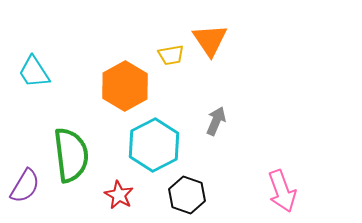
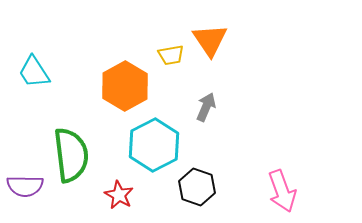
gray arrow: moved 10 px left, 14 px up
purple semicircle: rotated 60 degrees clockwise
black hexagon: moved 10 px right, 8 px up
